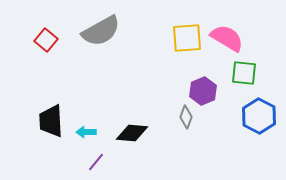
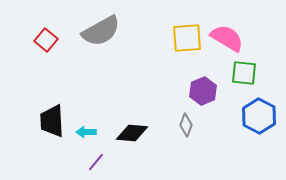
gray diamond: moved 8 px down
black trapezoid: moved 1 px right
